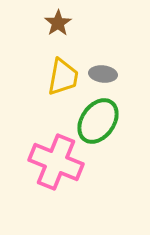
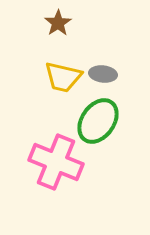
yellow trapezoid: rotated 93 degrees clockwise
